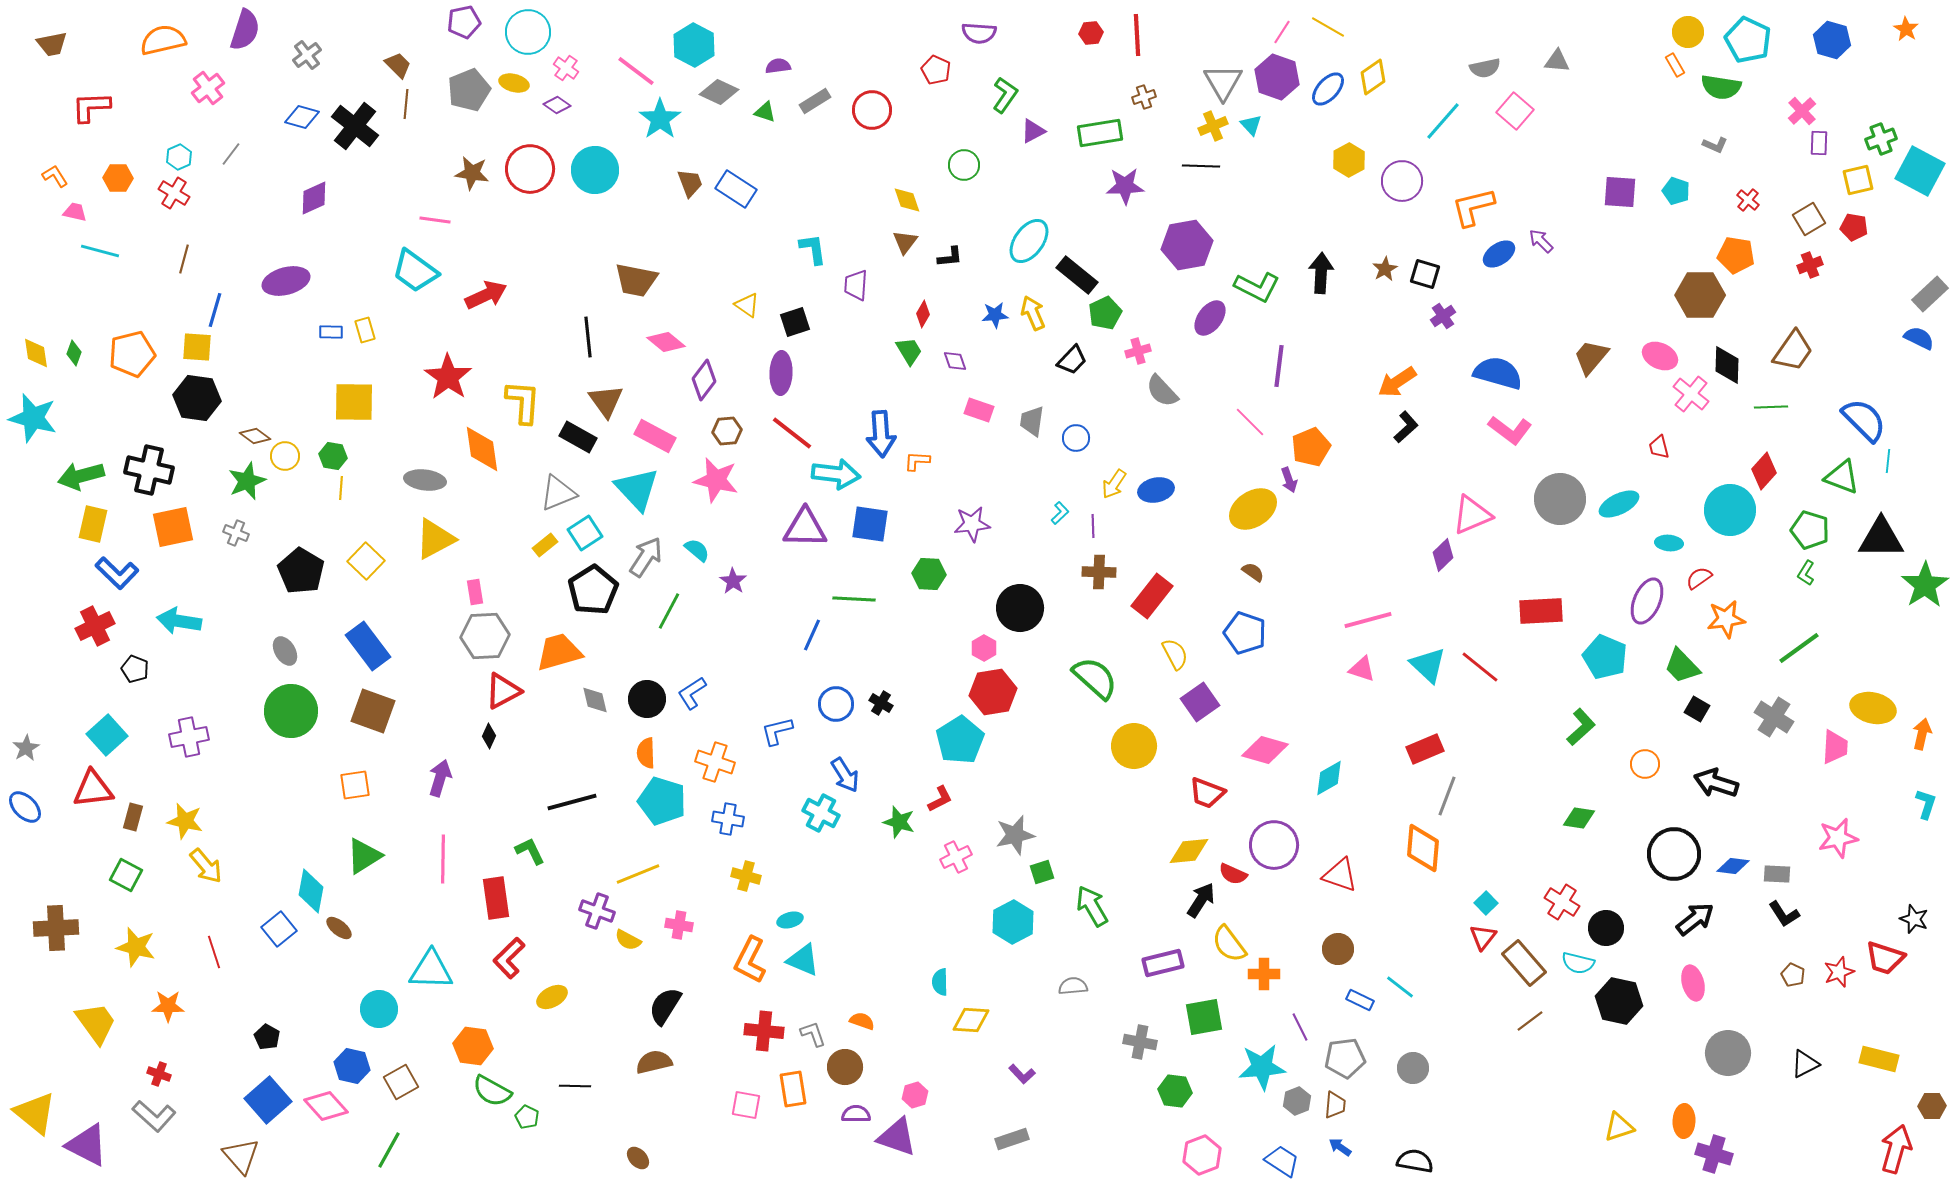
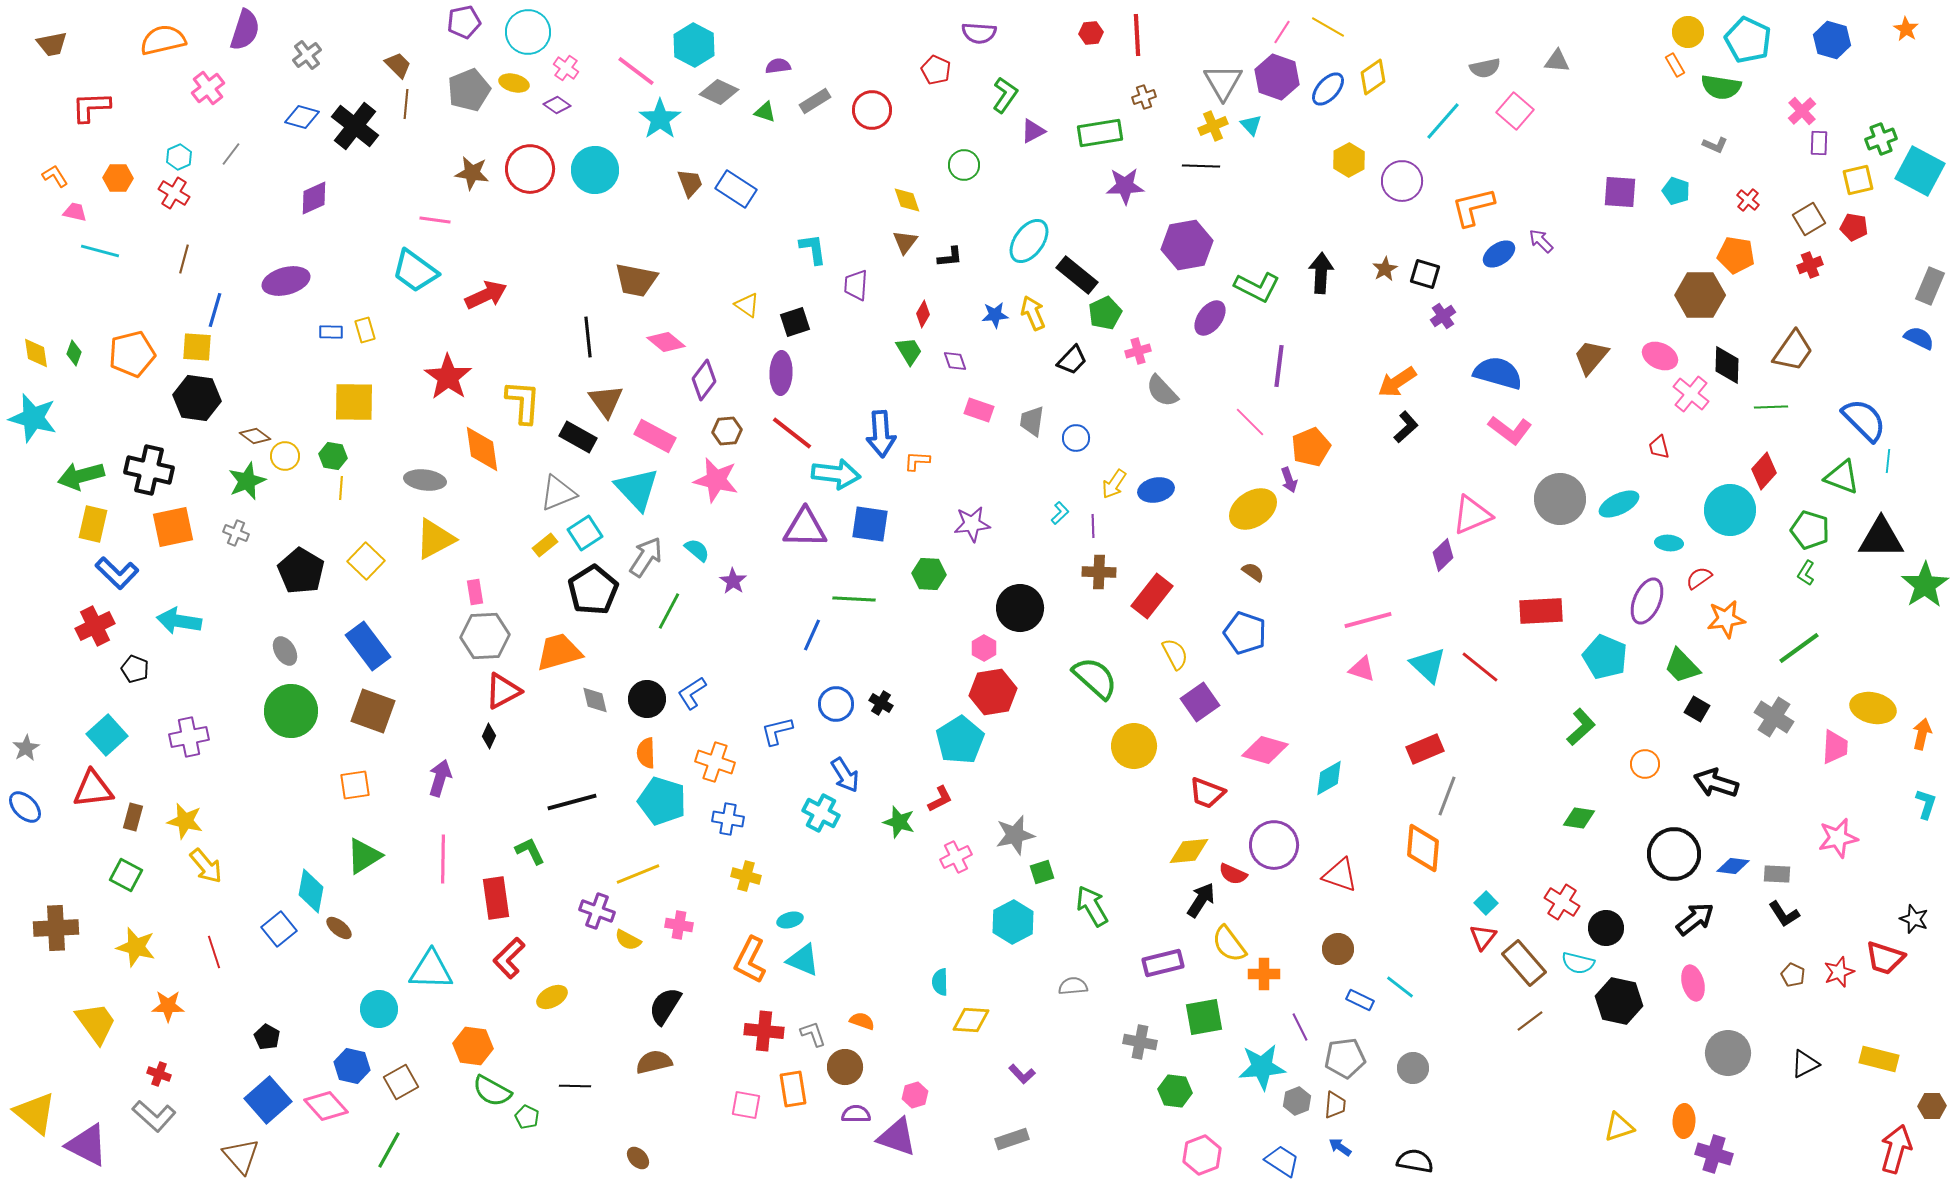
gray rectangle at (1930, 294): moved 8 px up; rotated 24 degrees counterclockwise
